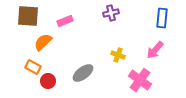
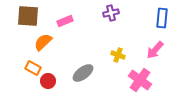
orange rectangle: moved 1 px down
